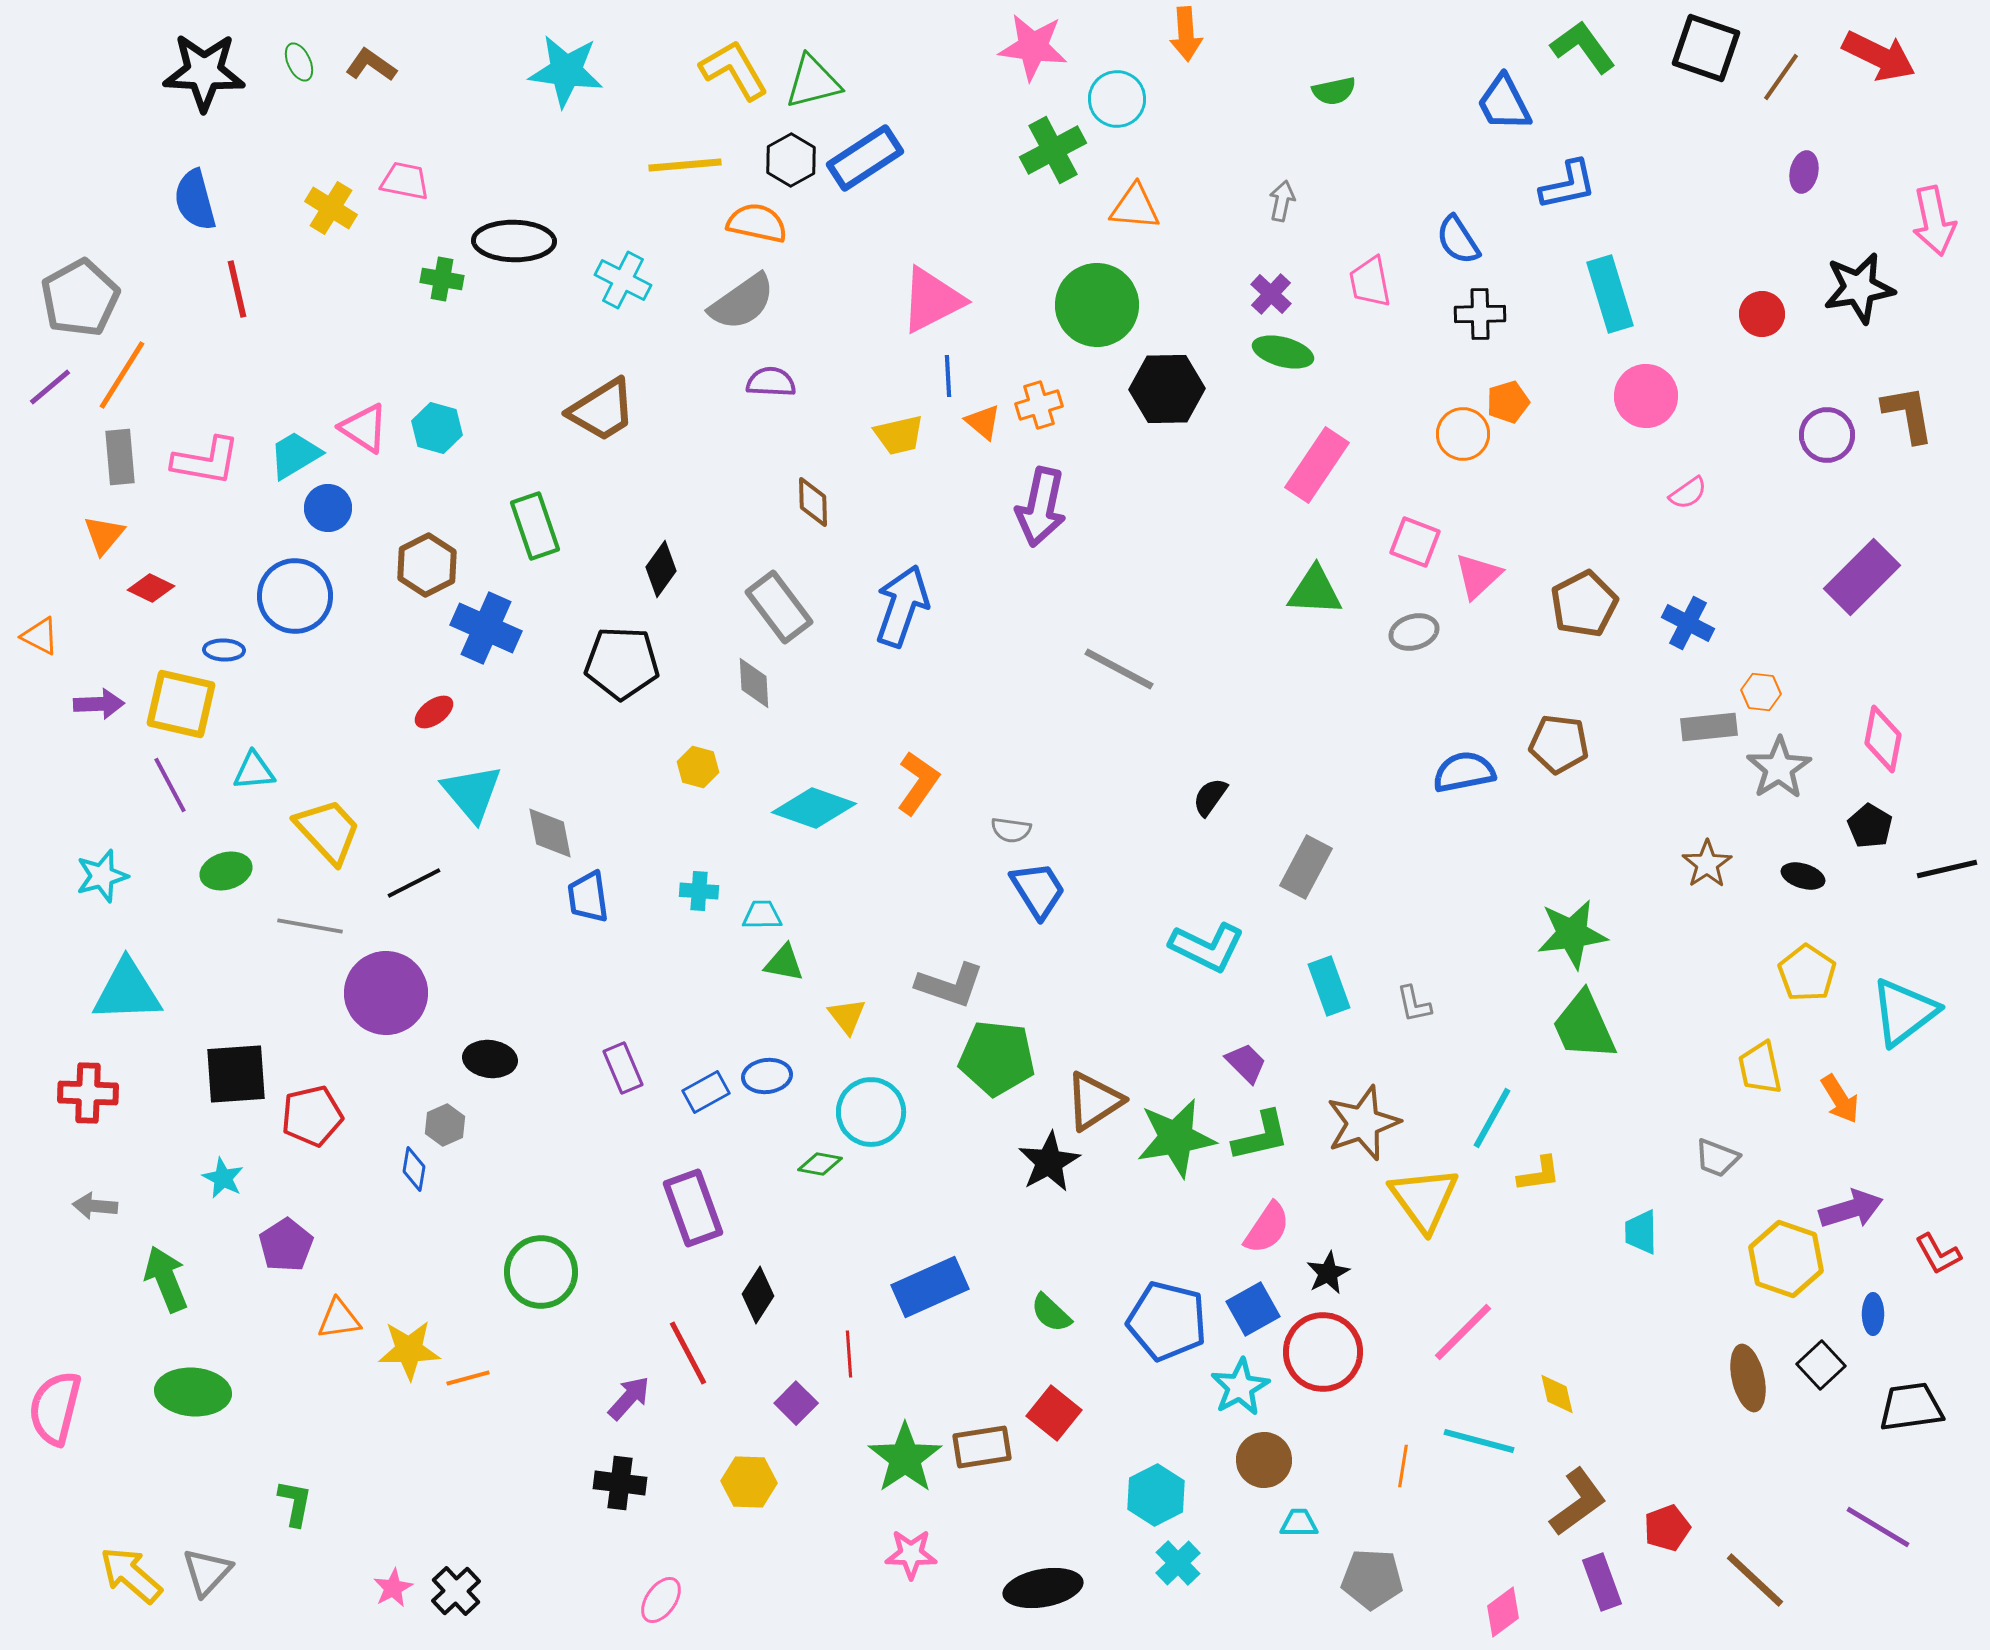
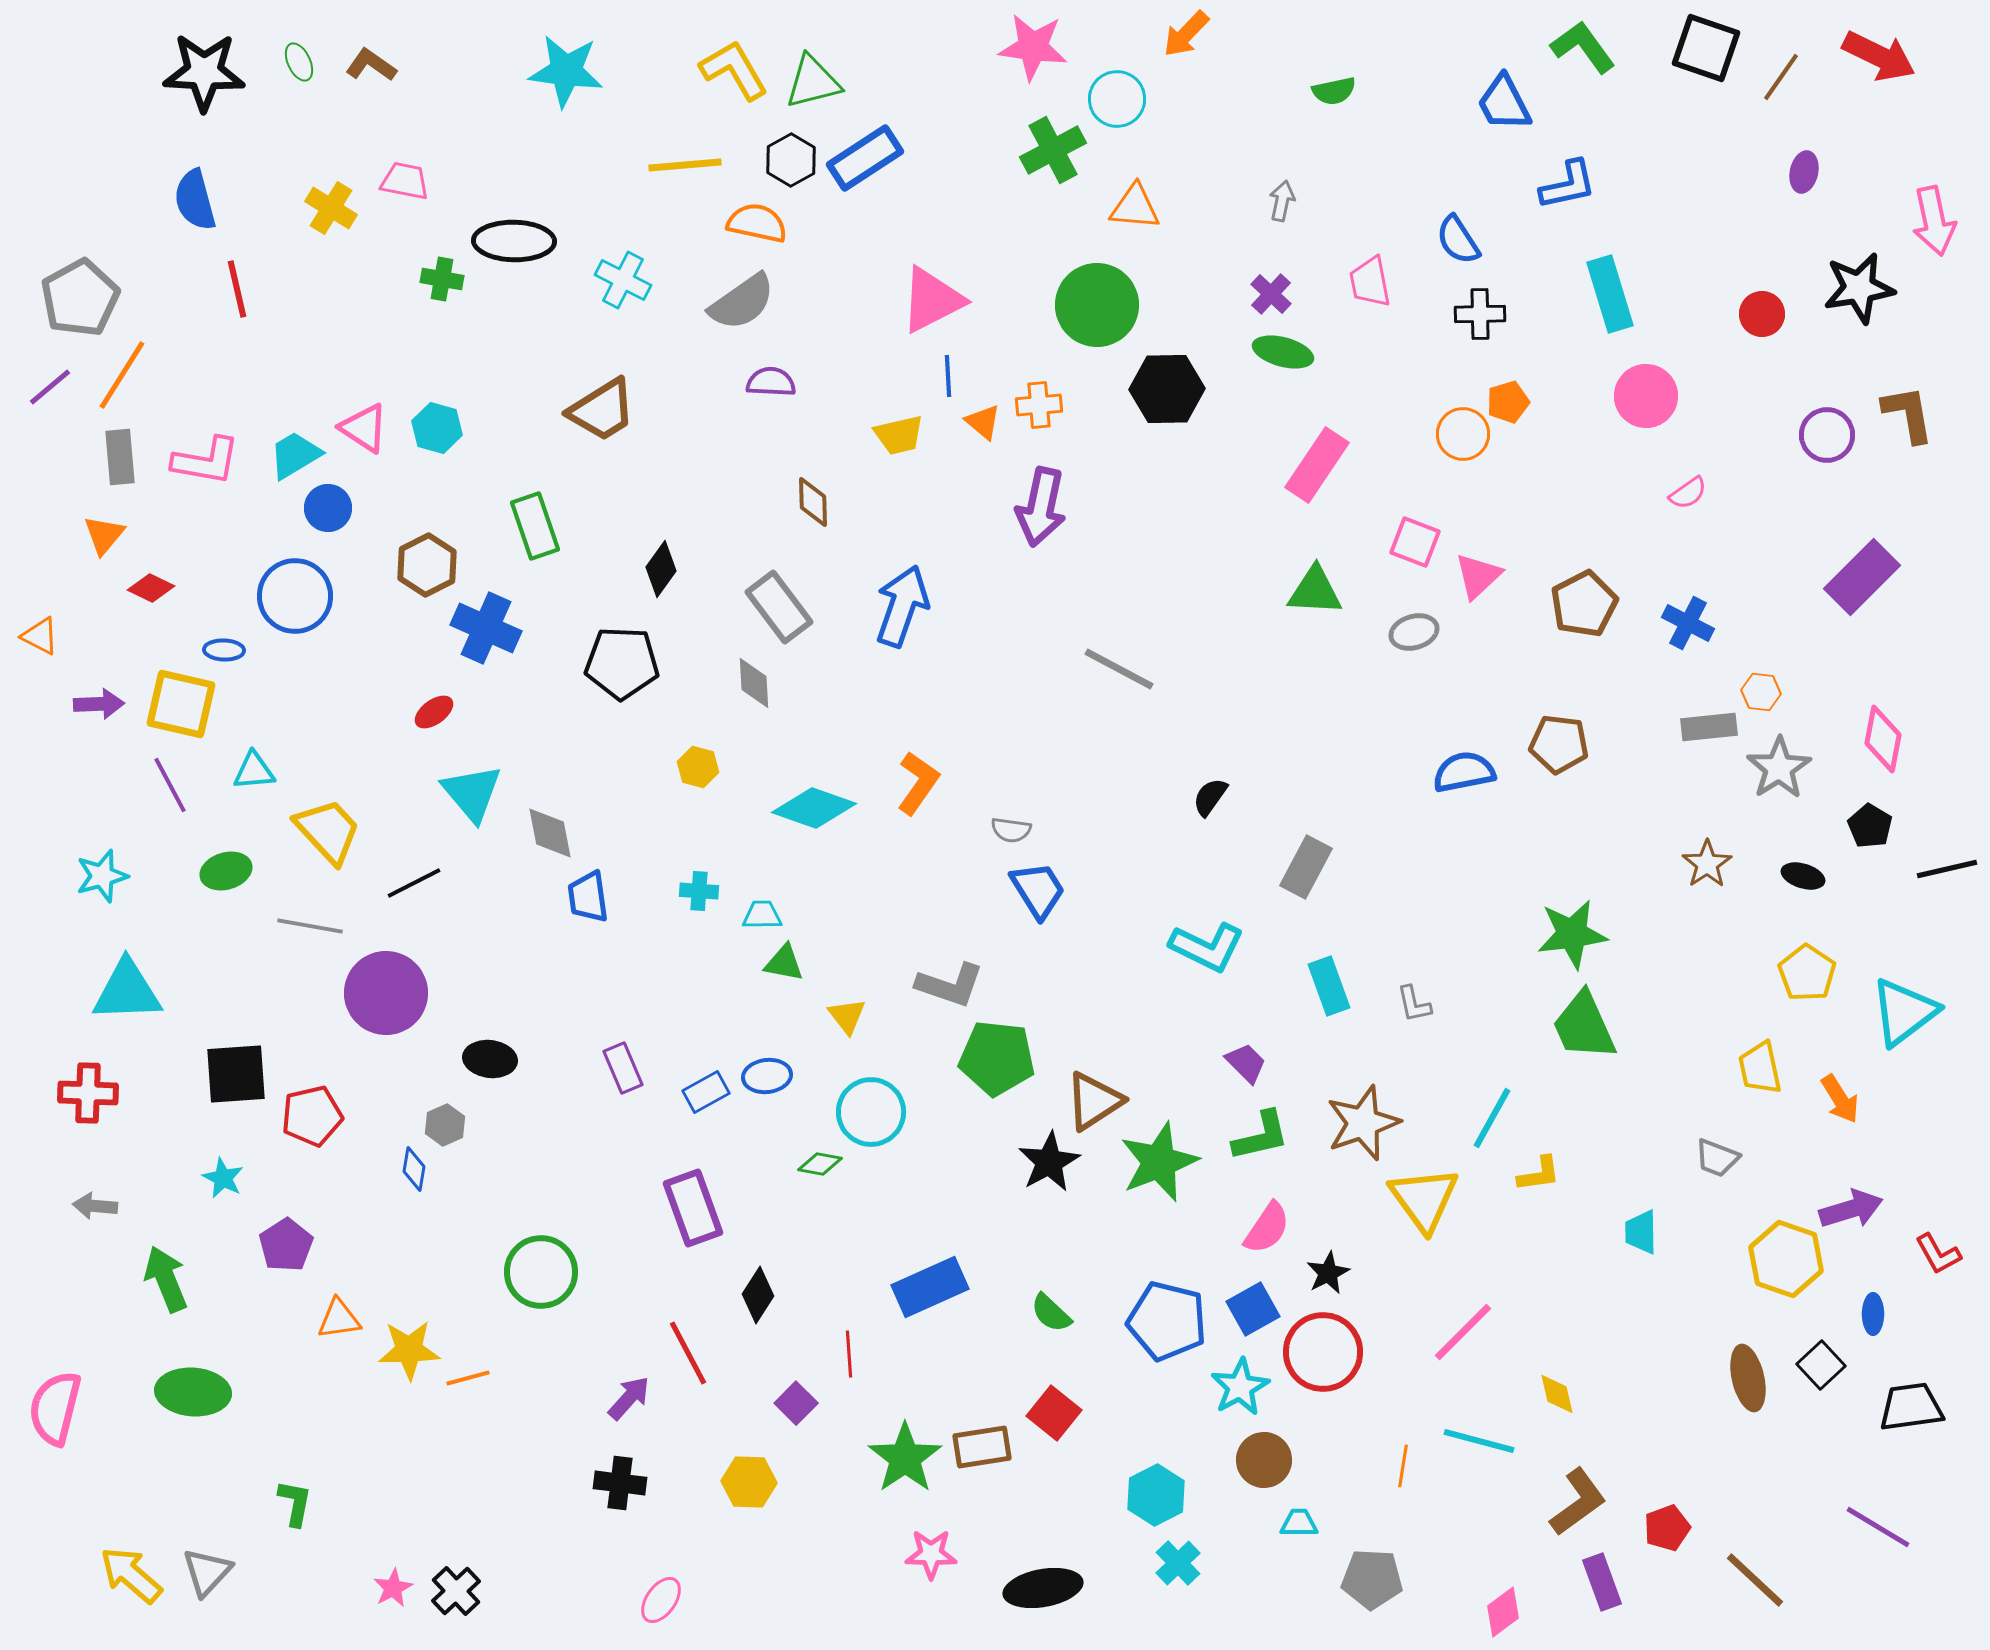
orange arrow at (1186, 34): rotated 48 degrees clockwise
orange cross at (1039, 405): rotated 12 degrees clockwise
green star at (1176, 1138): moved 17 px left, 24 px down; rotated 12 degrees counterclockwise
pink star at (911, 1554): moved 20 px right
